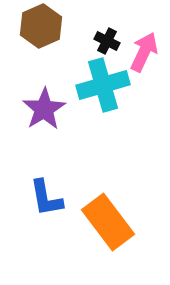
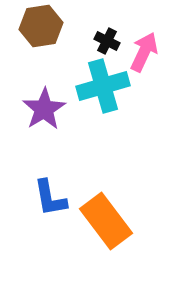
brown hexagon: rotated 15 degrees clockwise
cyan cross: moved 1 px down
blue L-shape: moved 4 px right
orange rectangle: moved 2 px left, 1 px up
